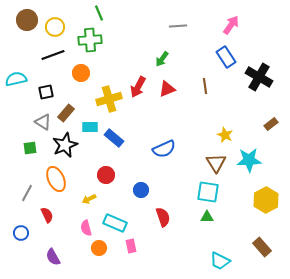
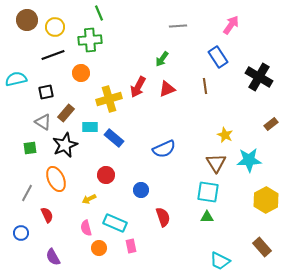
blue rectangle at (226, 57): moved 8 px left
